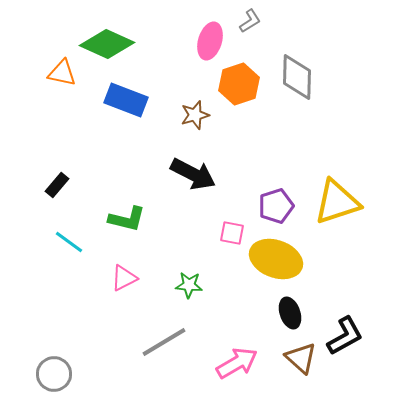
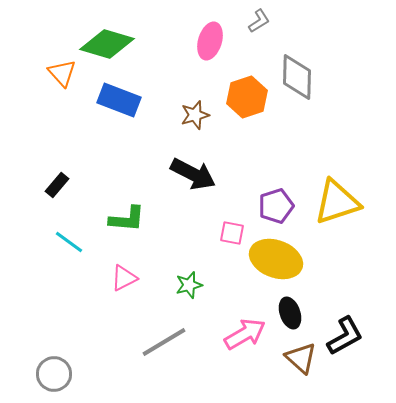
gray L-shape: moved 9 px right
green diamond: rotated 8 degrees counterclockwise
orange triangle: rotated 36 degrees clockwise
orange hexagon: moved 8 px right, 13 px down
blue rectangle: moved 7 px left
green L-shape: rotated 9 degrees counterclockwise
green star: rotated 20 degrees counterclockwise
pink arrow: moved 8 px right, 29 px up
